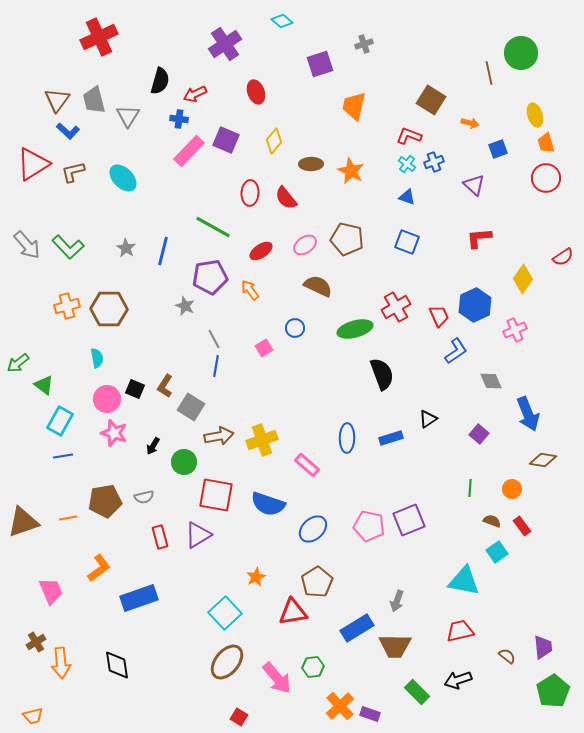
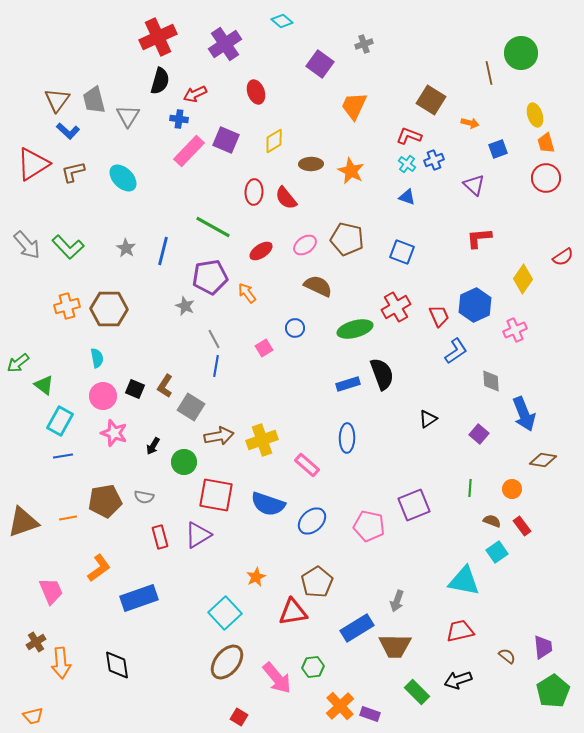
red cross at (99, 37): moved 59 px right
purple square at (320, 64): rotated 36 degrees counterclockwise
orange trapezoid at (354, 106): rotated 12 degrees clockwise
yellow diamond at (274, 141): rotated 20 degrees clockwise
blue cross at (434, 162): moved 2 px up
red ellipse at (250, 193): moved 4 px right, 1 px up
blue square at (407, 242): moved 5 px left, 10 px down
orange arrow at (250, 290): moved 3 px left, 3 px down
gray diamond at (491, 381): rotated 20 degrees clockwise
pink circle at (107, 399): moved 4 px left, 3 px up
blue arrow at (528, 414): moved 4 px left
blue rectangle at (391, 438): moved 43 px left, 54 px up
gray semicircle at (144, 497): rotated 24 degrees clockwise
purple square at (409, 520): moved 5 px right, 15 px up
blue ellipse at (313, 529): moved 1 px left, 8 px up
